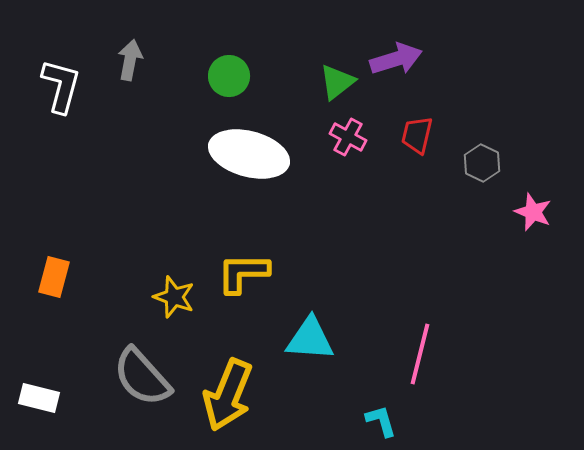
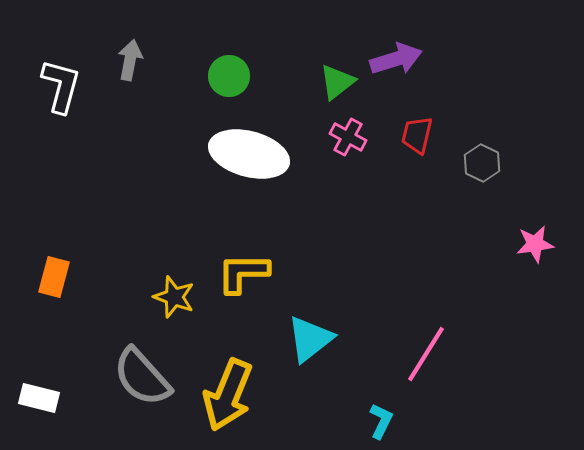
pink star: moved 2 px right, 32 px down; rotated 30 degrees counterclockwise
cyan triangle: rotated 42 degrees counterclockwise
pink line: moved 6 px right; rotated 18 degrees clockwise
cyan L-shape: rotated 42 degrees clockwise
